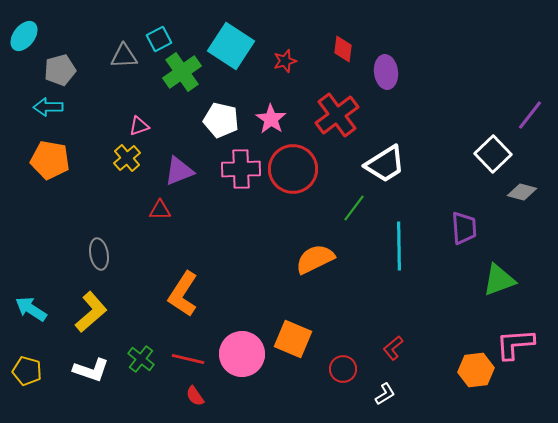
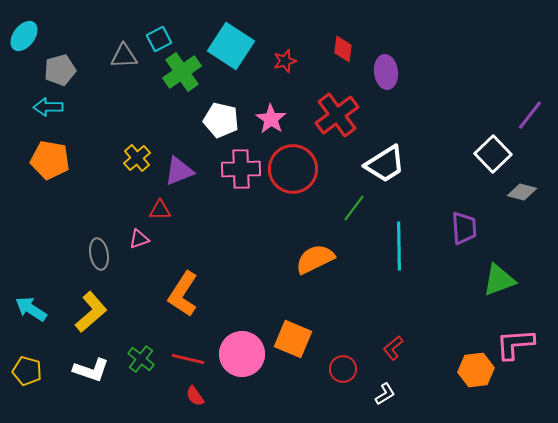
pink triangle at (139, 126): moved 113 px down
yellow cross at (127, 158): moved 10 px right
